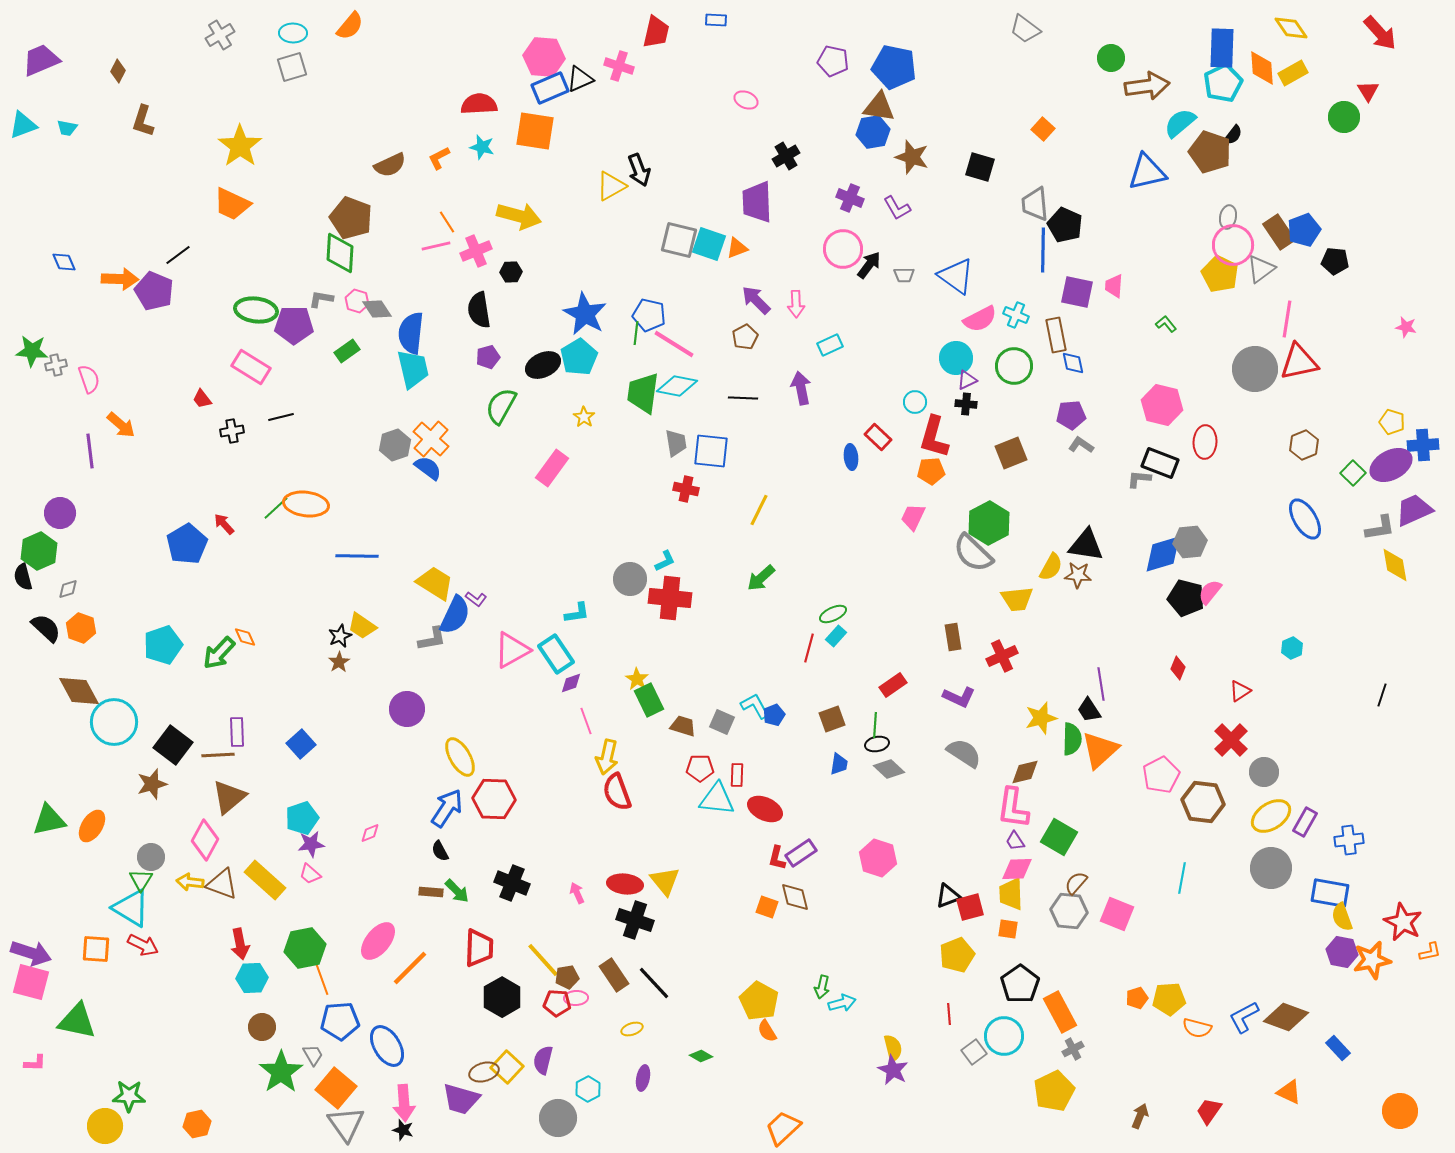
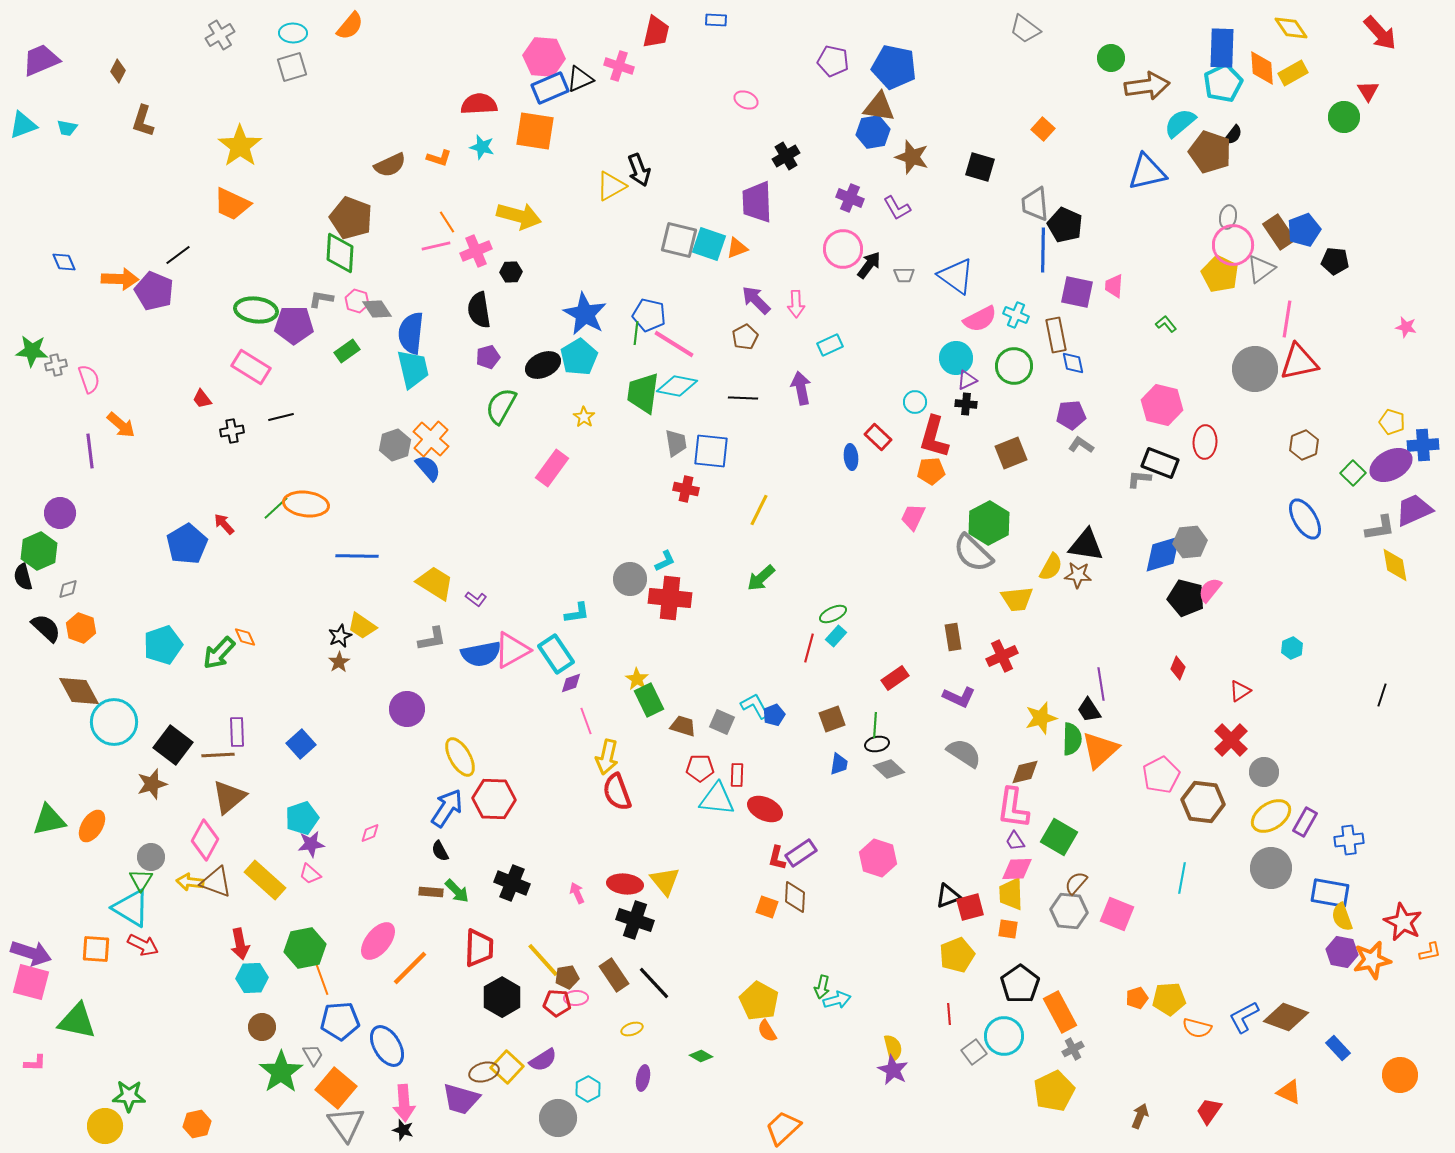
orange L-shape at (439, 158): rotated 135 degrees counterclockwise
blue semicircle at (428, 468): rotated 12 degrees clockwise
pink semicircle at (1210, 592): moved 2 px up
blue semicircle at (455, 615): moved 26 px right, 39 px down; rotated 54 degrees clockwise
red rectangle at (893, 685): moved 2 px right, 7 px up
brown triangle at (222, 884): moved 6 px left, 2 px up
brown diamond at (795, 897): rotated 16 degrees clockwise
cyan arrow at (842, 1003): moved 5 px left, 3 px up
purple semicircle at (543, 1060): rotated 136 degrees counterclockwise
orange circle at (1400, 1111): moved 36 px up
